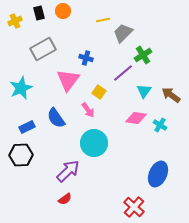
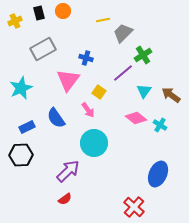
pink diamond: rotated 30 degrees clockwise
